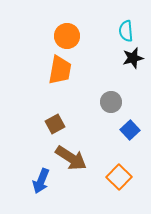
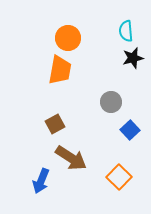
orange circle: moved 1 px right, 2 px down
